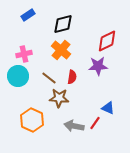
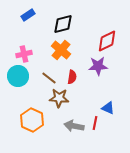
red line: rotated 24 degrees counterclockwise
